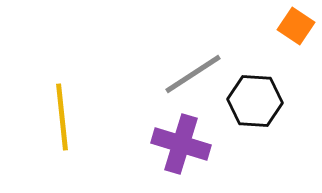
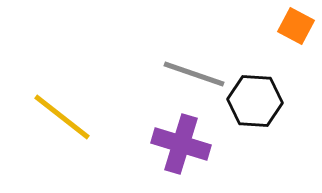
orange square: rotated 6 degrees counterclockwise
gray line: moved 1 px right; rotated 52 degrees clockwise
yellow line: rotated 46 degrees counterclockwise
